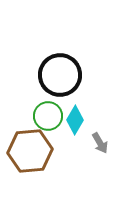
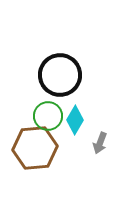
gray arrow: rotated 50 degrees clockwise
brown hexagon: moved 5 px right, 3 px up
